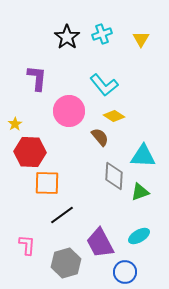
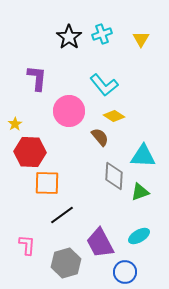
black star: moved 2 px right
